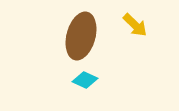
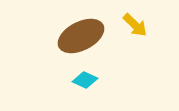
brown ellipse: rotated 48 degrees clockwise
